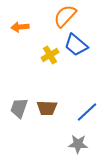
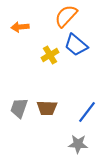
orange semicircle: moved 1 px right
blue line: rotated 10 degrees counterclockwise
